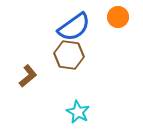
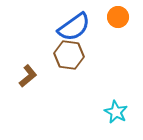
cyan star: moved 38 px right
